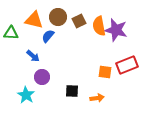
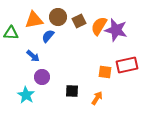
orange triangle: rotated 24 degrees counterclockwise
orange semicircle: rotated 42 degrees clockwise
red rectangle: rotated 10 degrees clockwise
orange arrow: rotated 48 degrees counterclockwise
